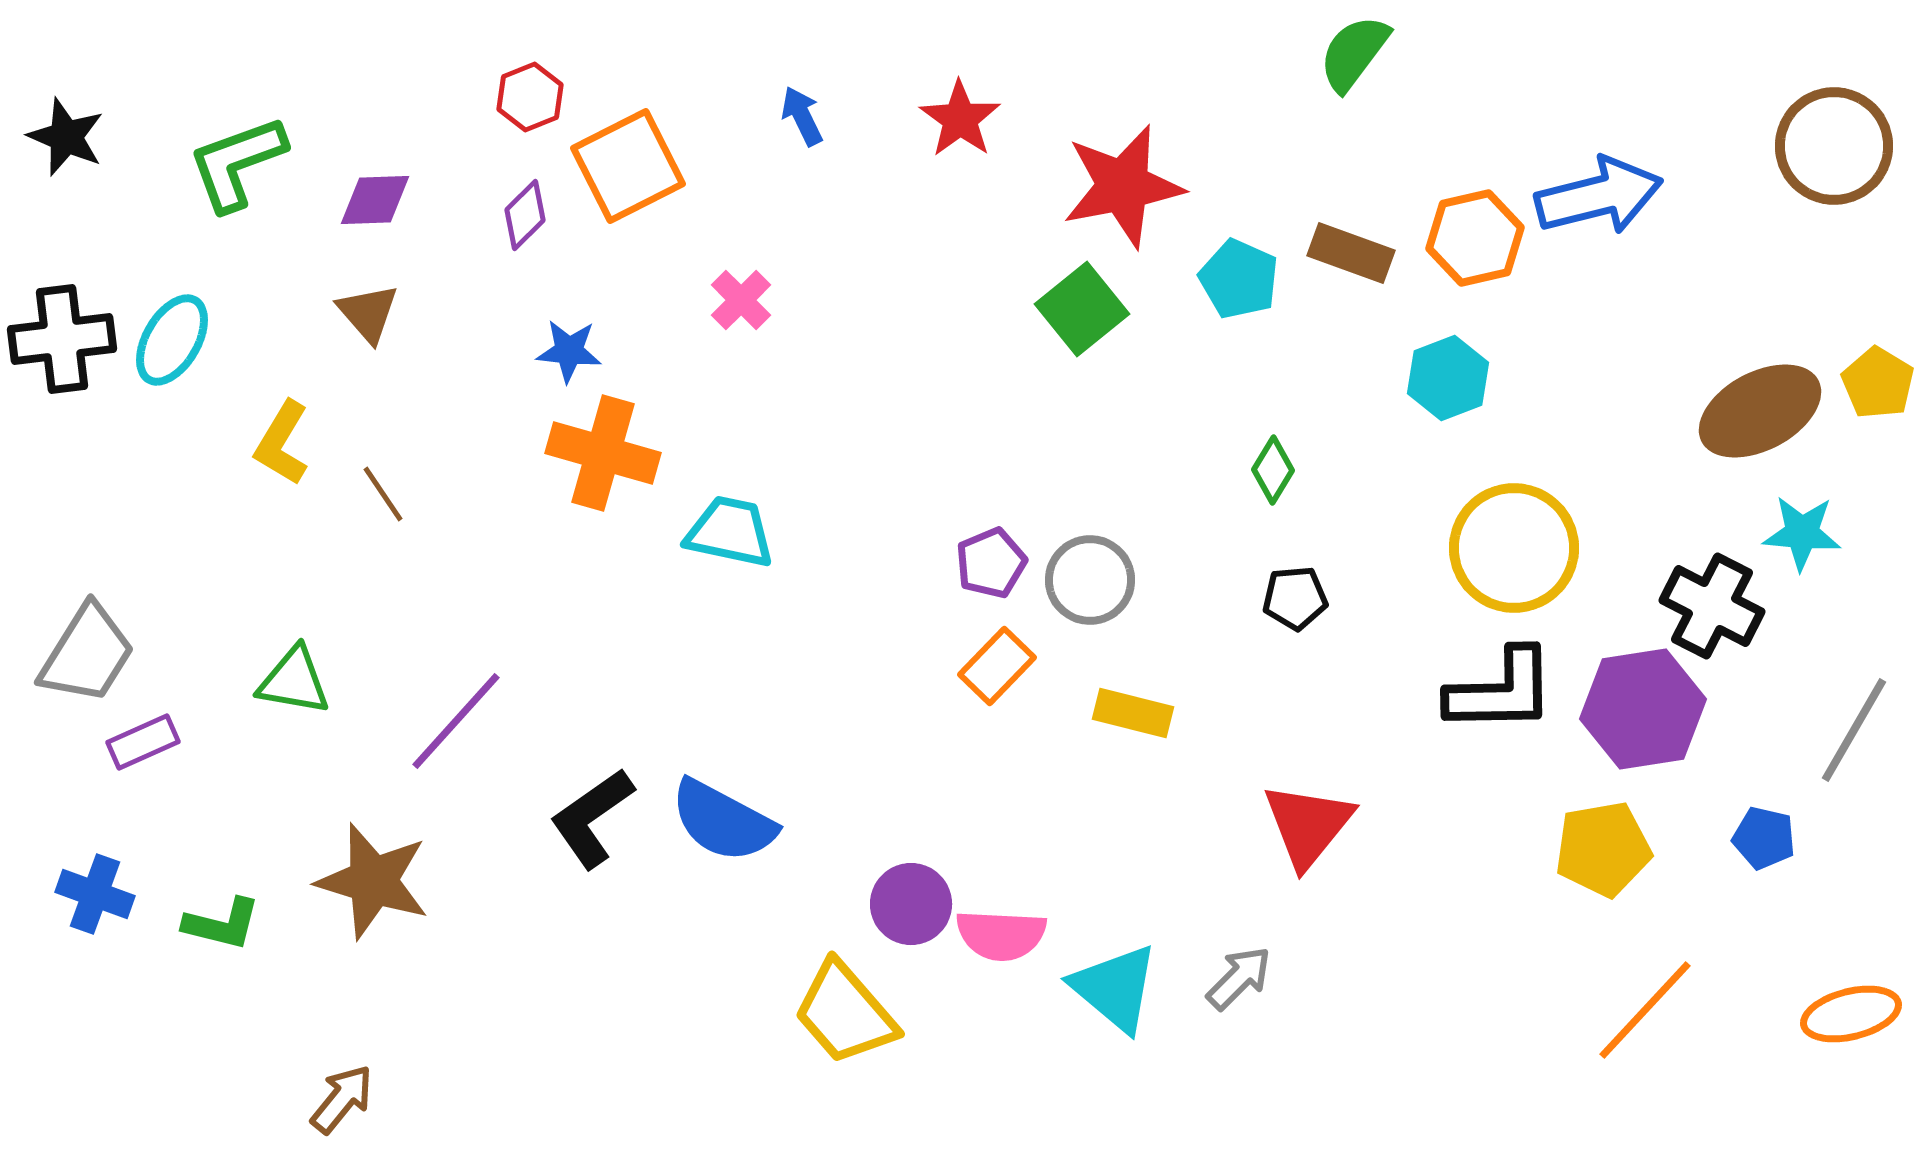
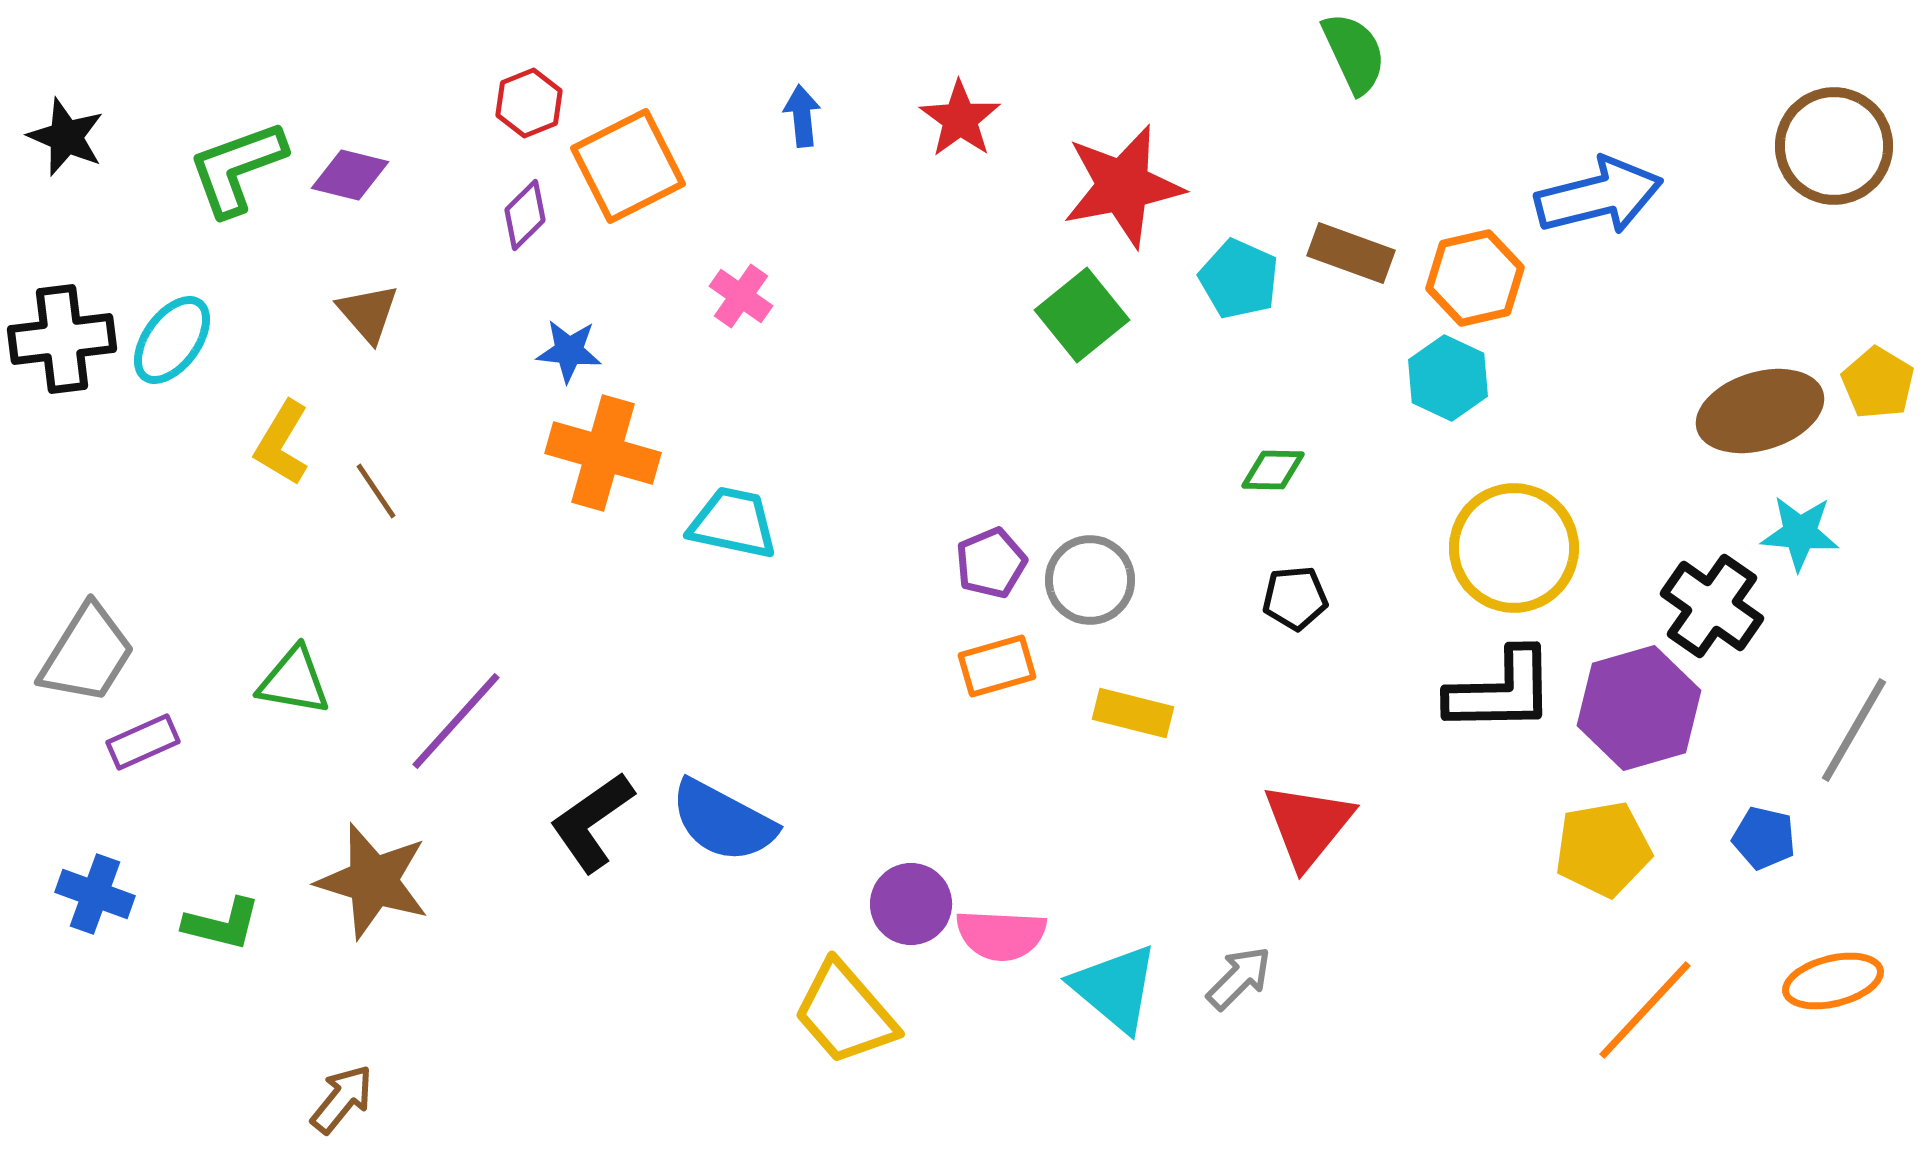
green semicircle at (1354, 53): rotated 118 degrees clockwise
red hexagon at (530, 97): moved 1 px left, 6 px down
blue arrow at (802, 116): rotated 20 degrees clockwise
green L-shape at (237, 163): moved 5 px down
purple diamond at (375, 200): moved 25 px left, 25 px up; rotated 16 degrees clockwise
orange hexagon at (1475, 238): moved 40 px down
pink cross at (741, 300): moved 4 px up; rotated 10 degrees counterclockwise
green square at (1082, 309): moved 6 px down
cyan ellipse at (172, 340): rotated 6 degrees clockwise
cyan hexagon at (1448, 378): rotated 14 degrees counterclockwise
brown ellipse at (1760, 411): rotated 11 degrees clockwise
green diamond at (1273, 470): rotated 60 degrees clockwise
brown line at (383, 494): moved 7 px left, 3 px up
cyan trapezoid at (730, 532): moved 3 px right, 9 px up
cyan star at (1802, 533): moved 2 px left
black cross at (1712, 606): rotated 8 degrees clockwise
orange rectangle at (997, 666): rotated 30 degrees clockwise
purple hexagon at (1643, 709): moved 4 px left, 1 px up; rotated 7 degrees counterclockwise
black L-shape at (592, 818): moved 4 px down
orange ellipse at (1851, 1014): moved 18 px left, 33 px up
